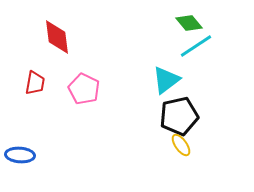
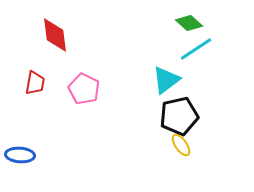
green diamond: rotated 8 degrees counterclockwise
red diamond: moved 2 px left, 2 px up
cyan line: moved 3 px down
